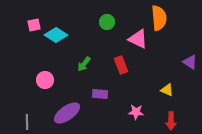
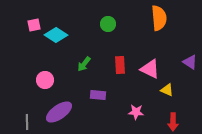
green circle: moved 1 px right, 2 px down
pink triangle: moved 12 px right, 30 px down
red rectangle: moved 1 px left; rotated 18 degrees clockwise
purple rectangle: moved 2 px left, 1 px down
purple ellipse: moved 8 px left, 1 px up
red arrow: moved 2 px right, 1 px down
